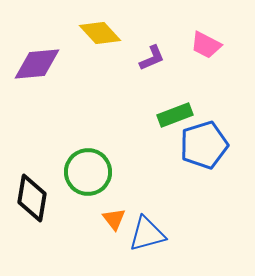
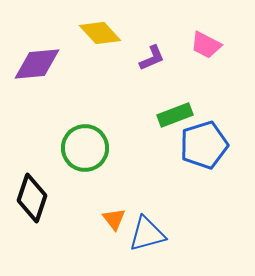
green circle: moved 3 px left, 24 px up
black diamond: rotated 9 degrees clockwise
